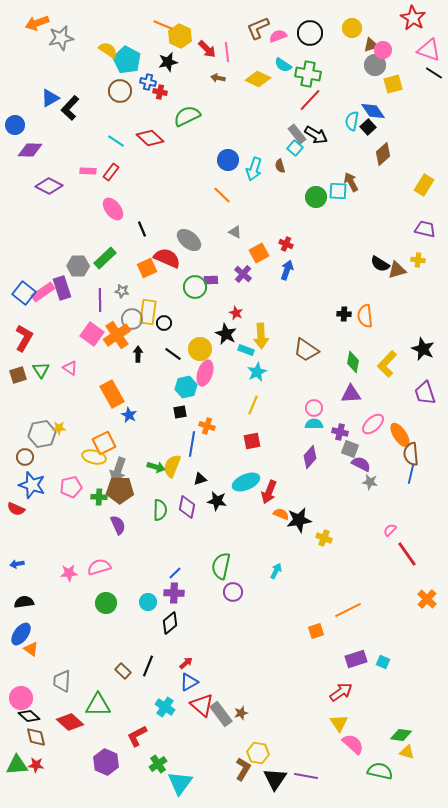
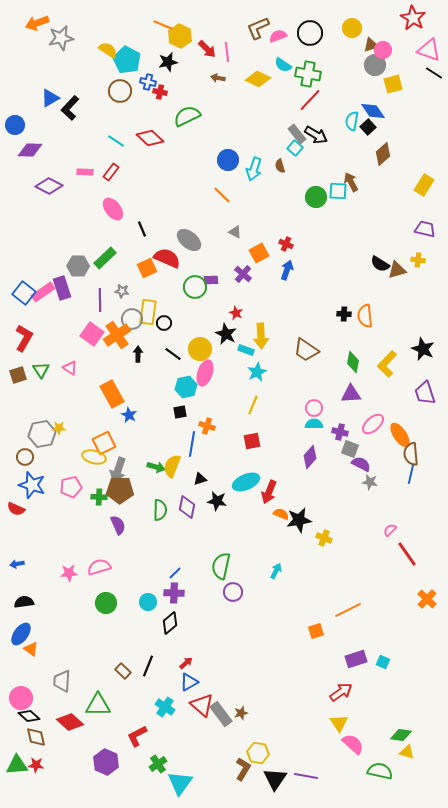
pink rectangle at (88, 171): moved 3 px left, 1 px down
